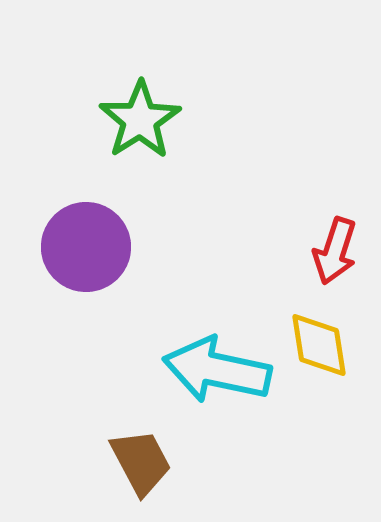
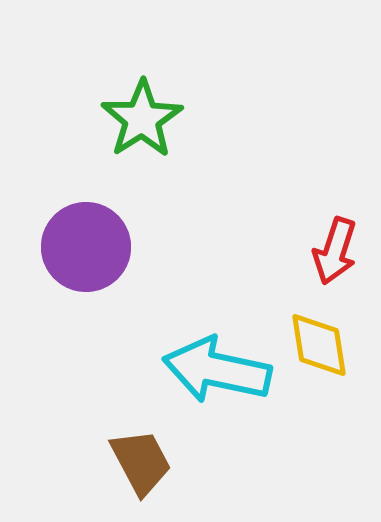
green star: moved 2 px right, 1 px up
